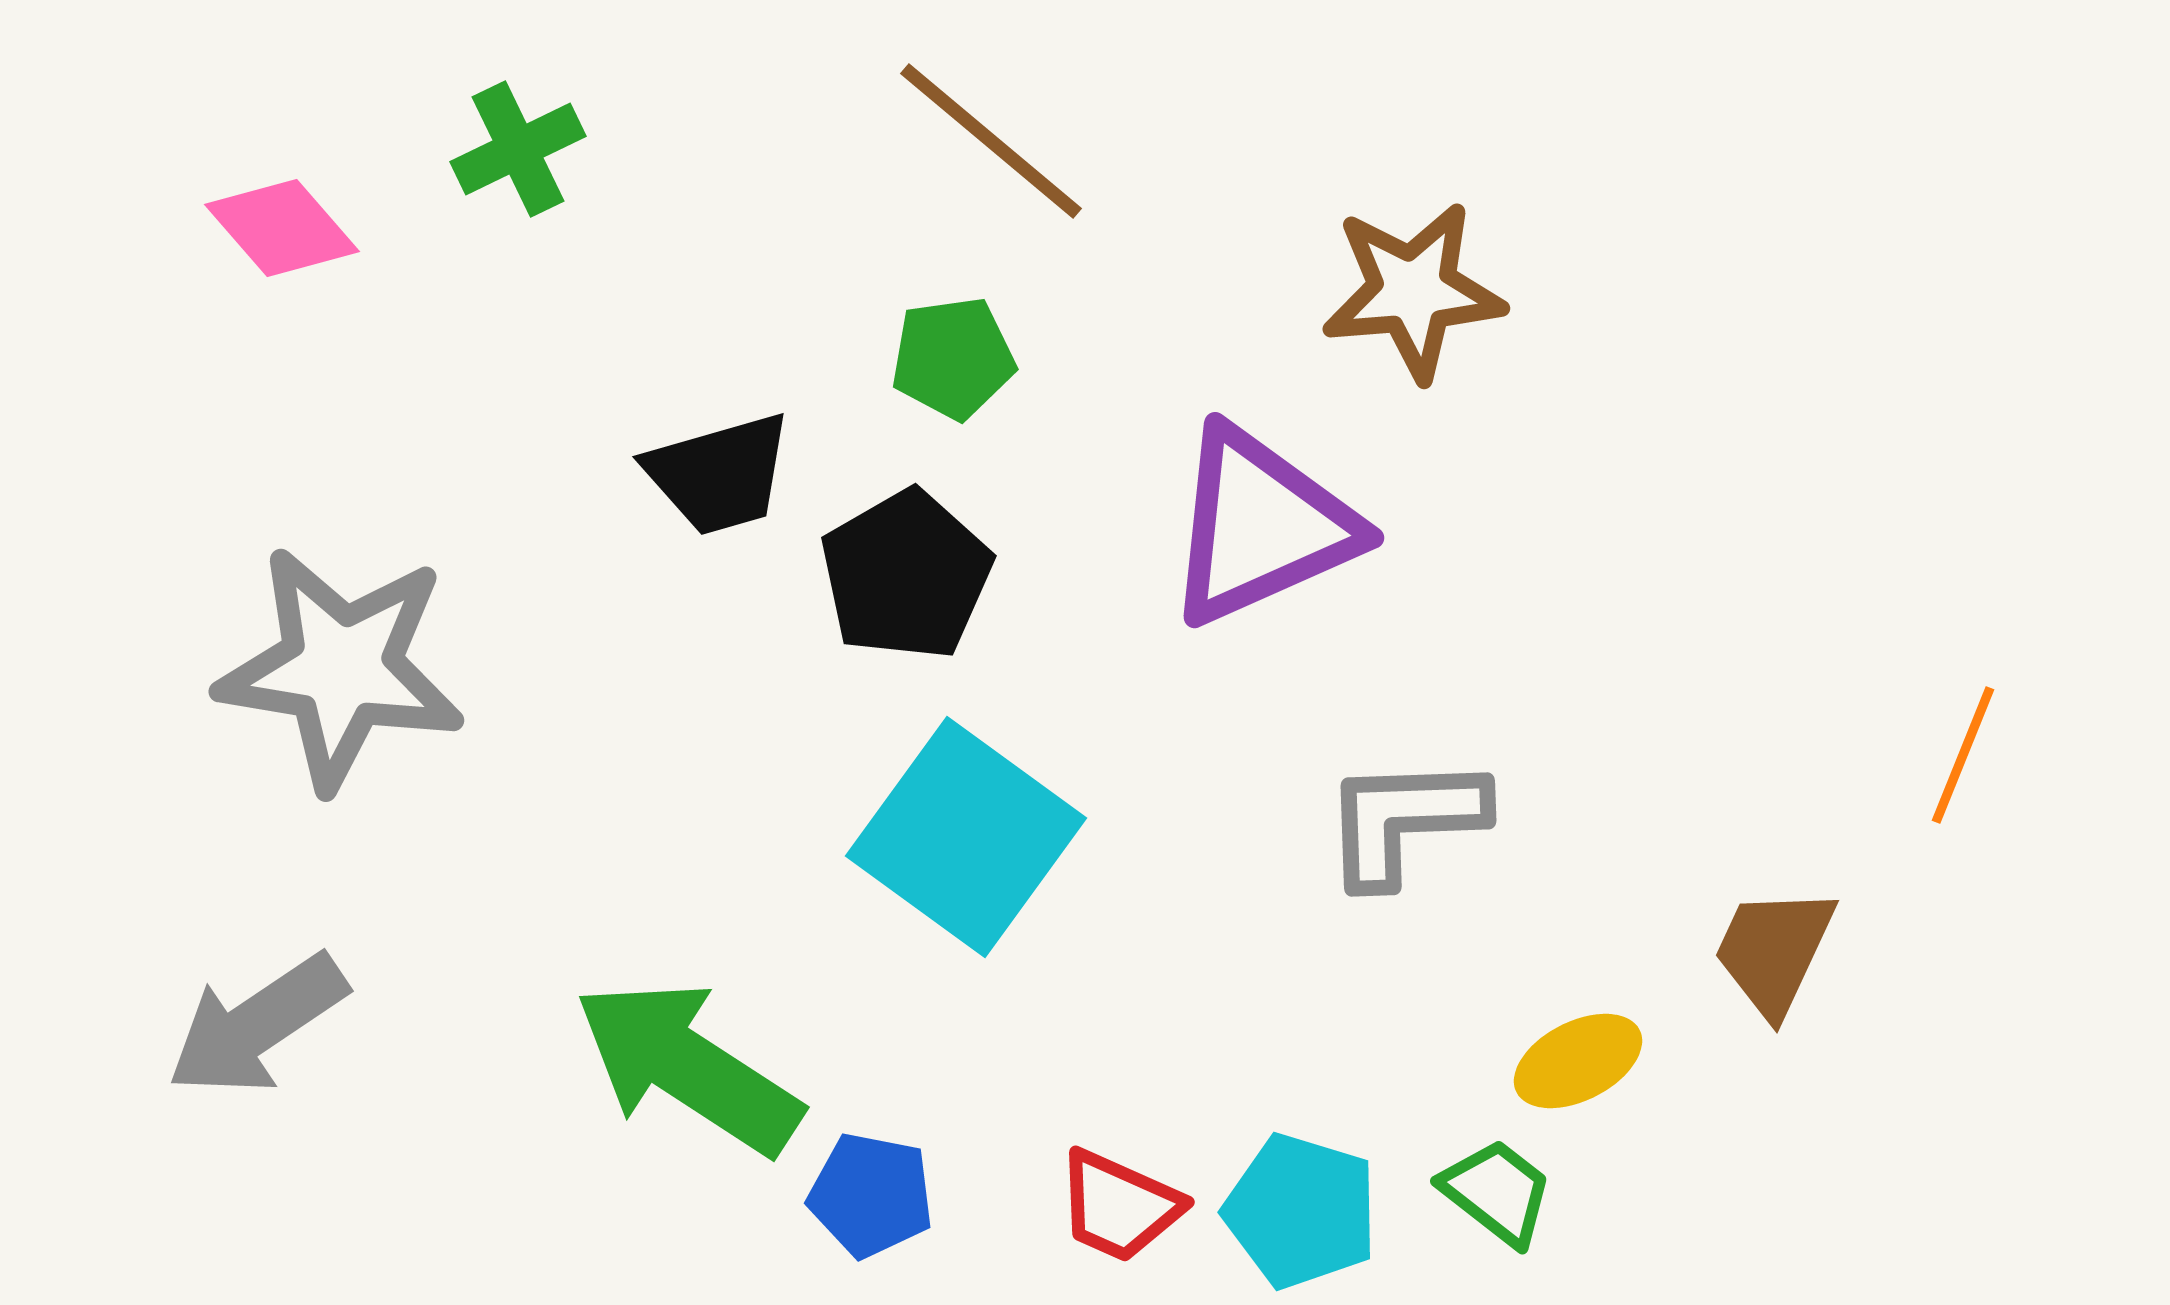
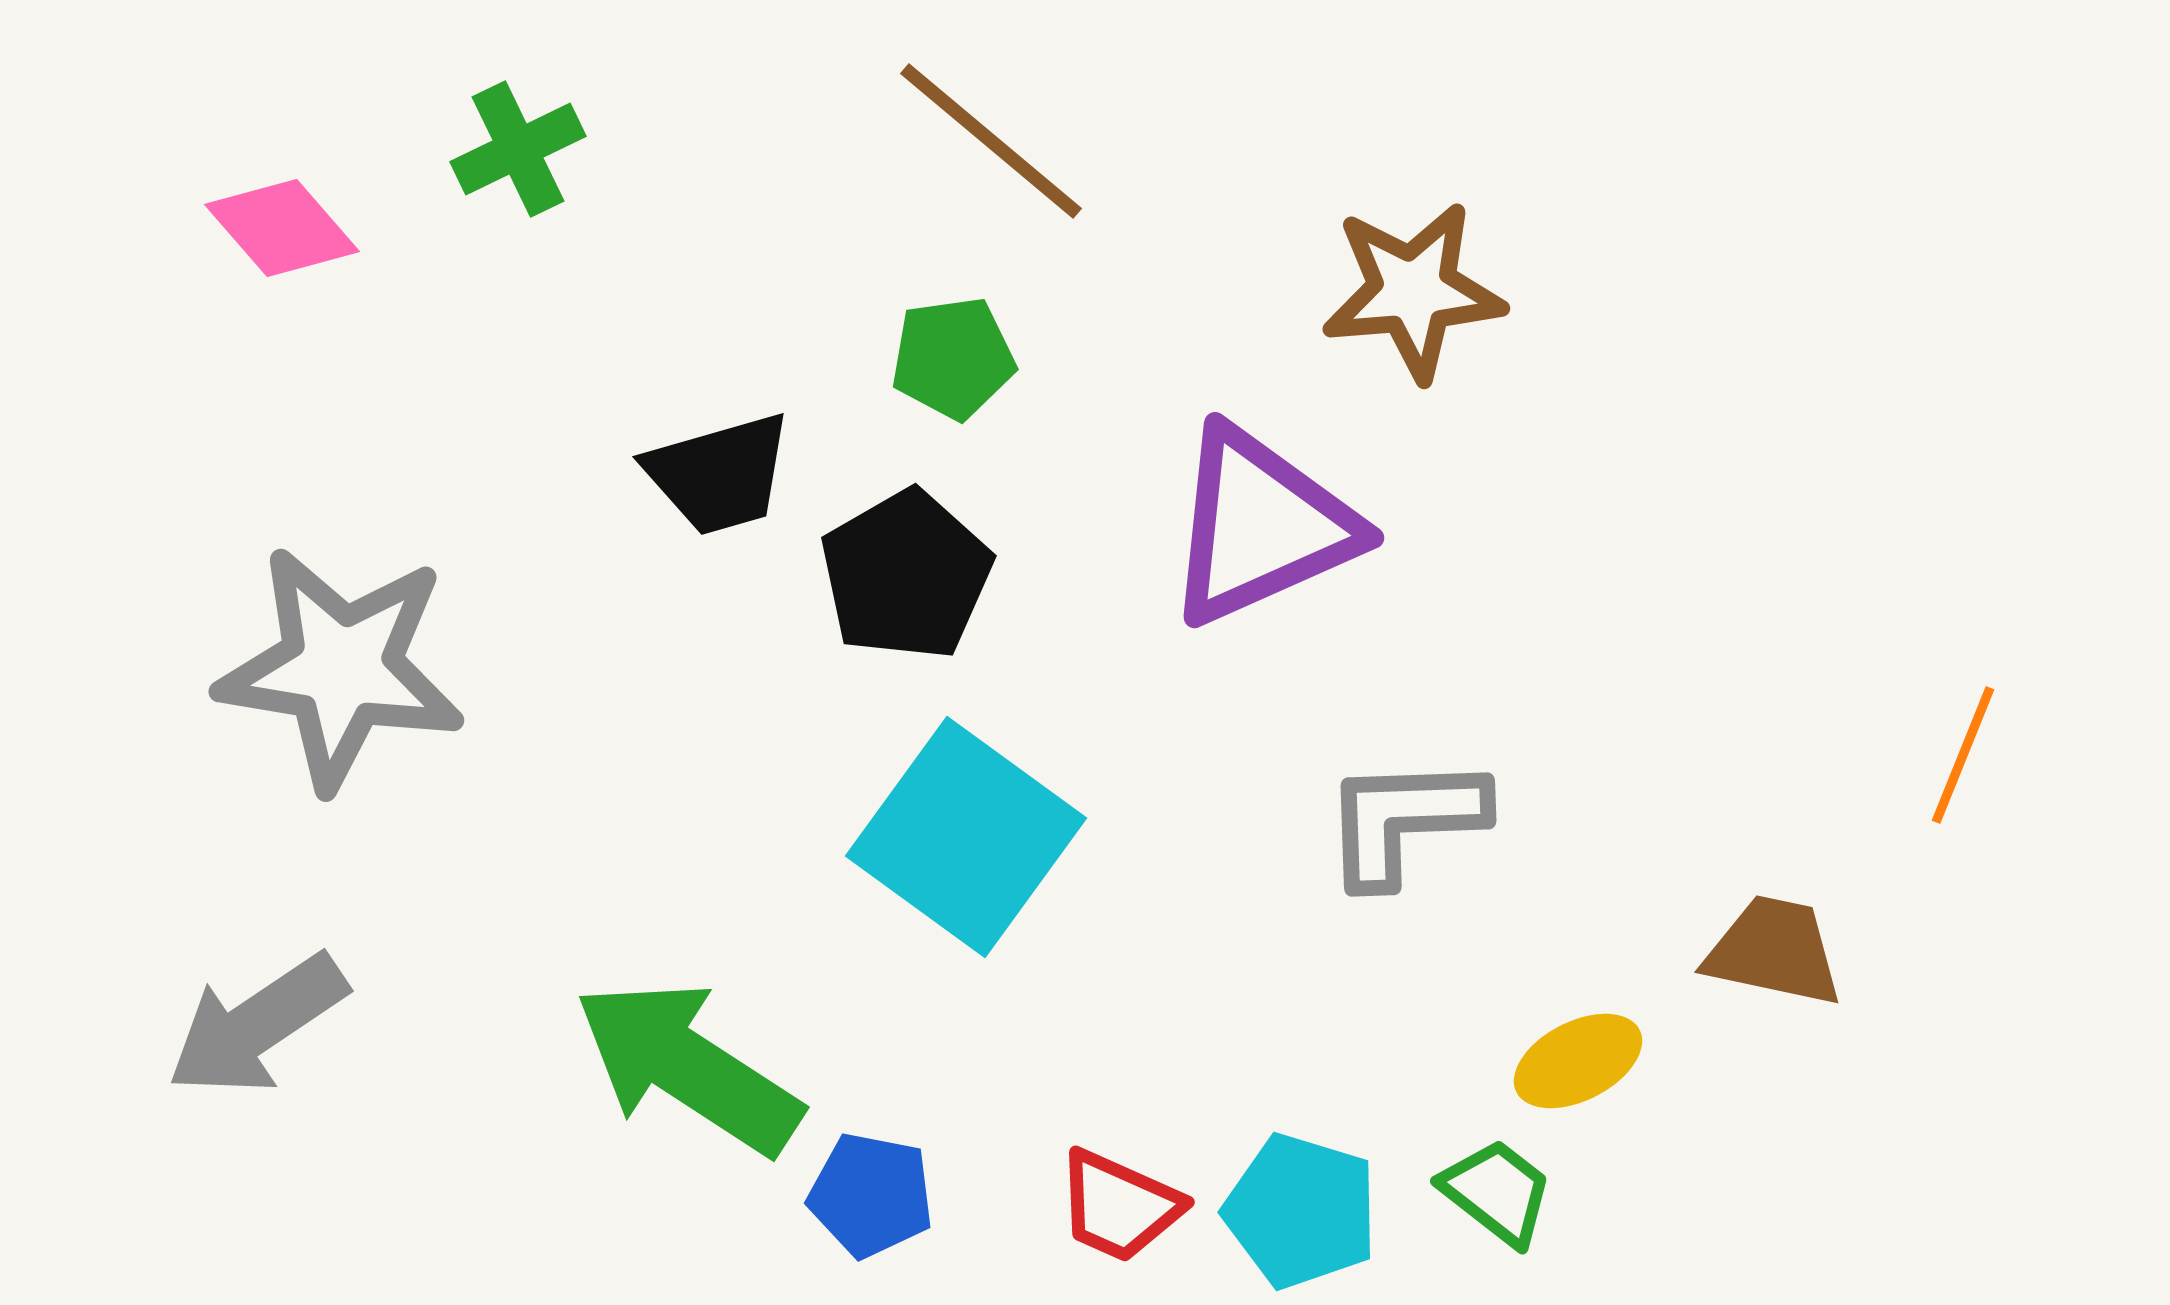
brown trapezoid: rotated 77 degrees clockwise
